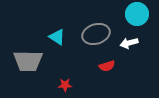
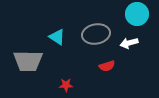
gray ellipse: rotated 8 degrees clockwise
red star: moved 1 px right
